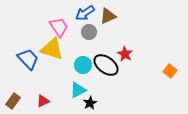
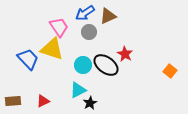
brown rectangle: rotated 49 degrees clockwise
